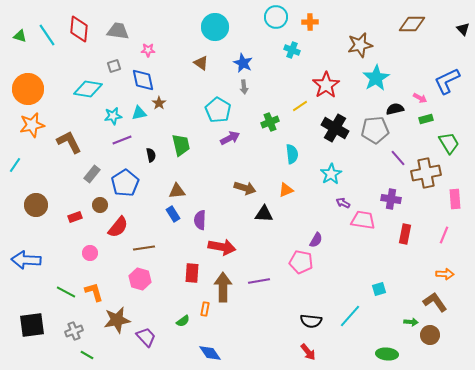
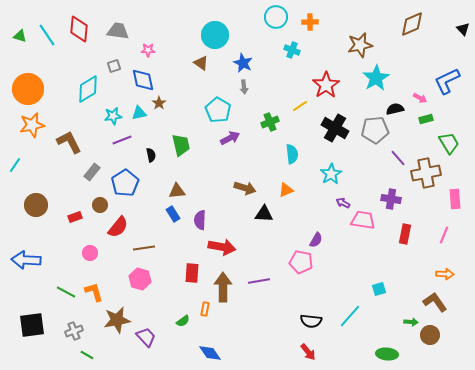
brown diamond at (412, 24): rotated 24 degrees counterclockwise
cyan circle at (215, 27): moved 8 px down
cyan diamond at (88, 89): rotated 40 degrees counterclockwise
gray rectangle at (92, 174): moved 2 px up
